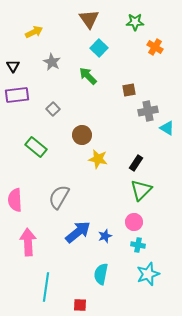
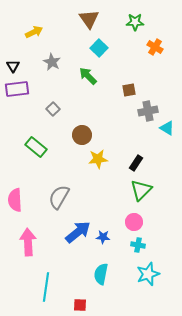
purple rectangle: moved 6 px up
yellow star: rotated 18 degrees counterclockwise
blue star: moved 2 px left, 1 px down; rotated 24 degrees clockwise
